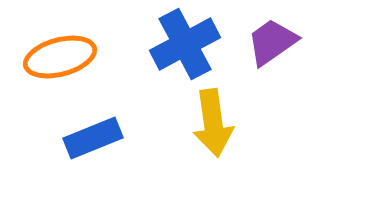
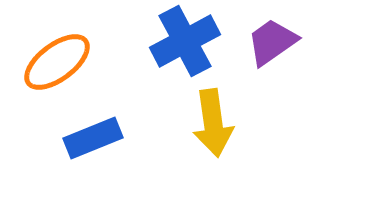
blue cross: moved 3 px up
orange ellipse: moved 3 px left, 5 px down; rotated 22 degrees counterclockwise
